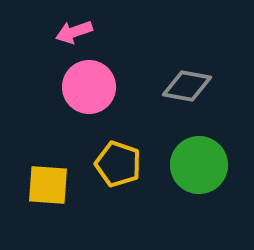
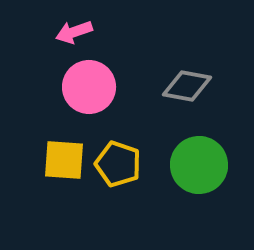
yellow square: moved 16 px right, 25 px up
